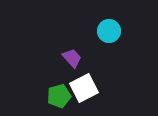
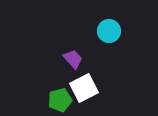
purple trapezoid: moved 1 px right, 1 px down
green pentagon: moved 1 px right, 4 px down
